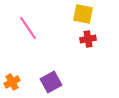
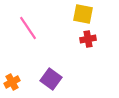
purple square: moved 3 px up; rotated 25 degrees counterclockwise
